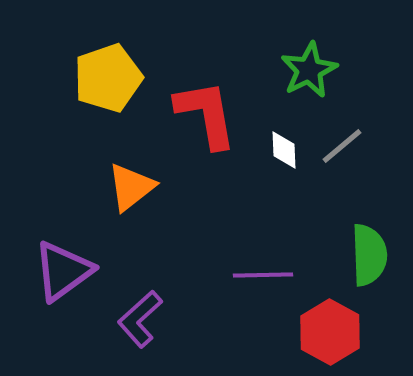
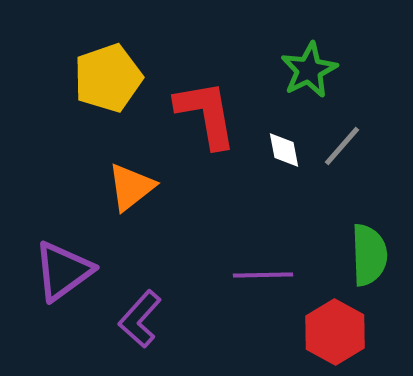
gray line: rotated 9 degrees counterclockwise
white diamond: rotated 9 degrees counterclockwise
purple L-shape: rotated 6 degrees counterclockwise
red hexagon: moved 5 px right
